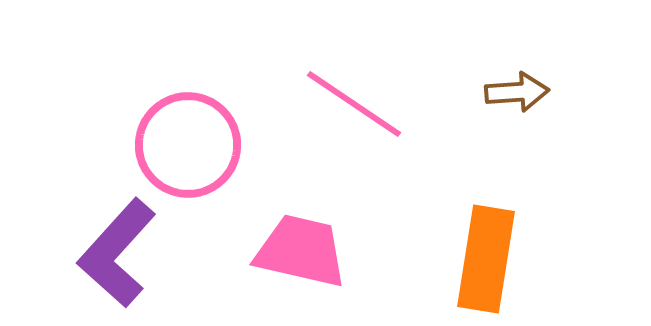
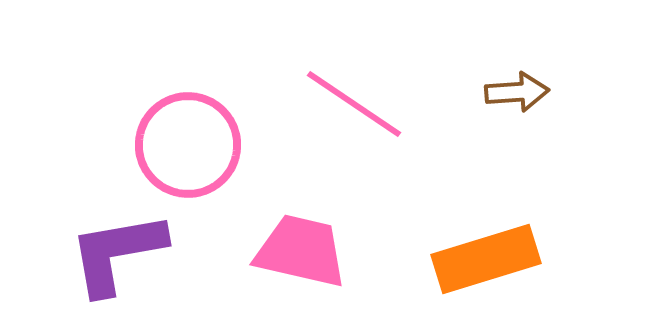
purple L-shape: rotated 38 degrees clockwise
orange rectangle: rotated 64 degrees clockwise
